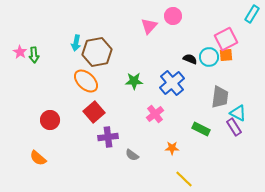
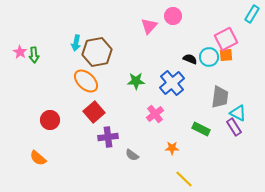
green star: moved 2 px right
